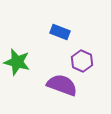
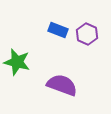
blue rectangle: moved 2 px left, 2 px up
purple hexagon: moved 5 px right, 27 px up
